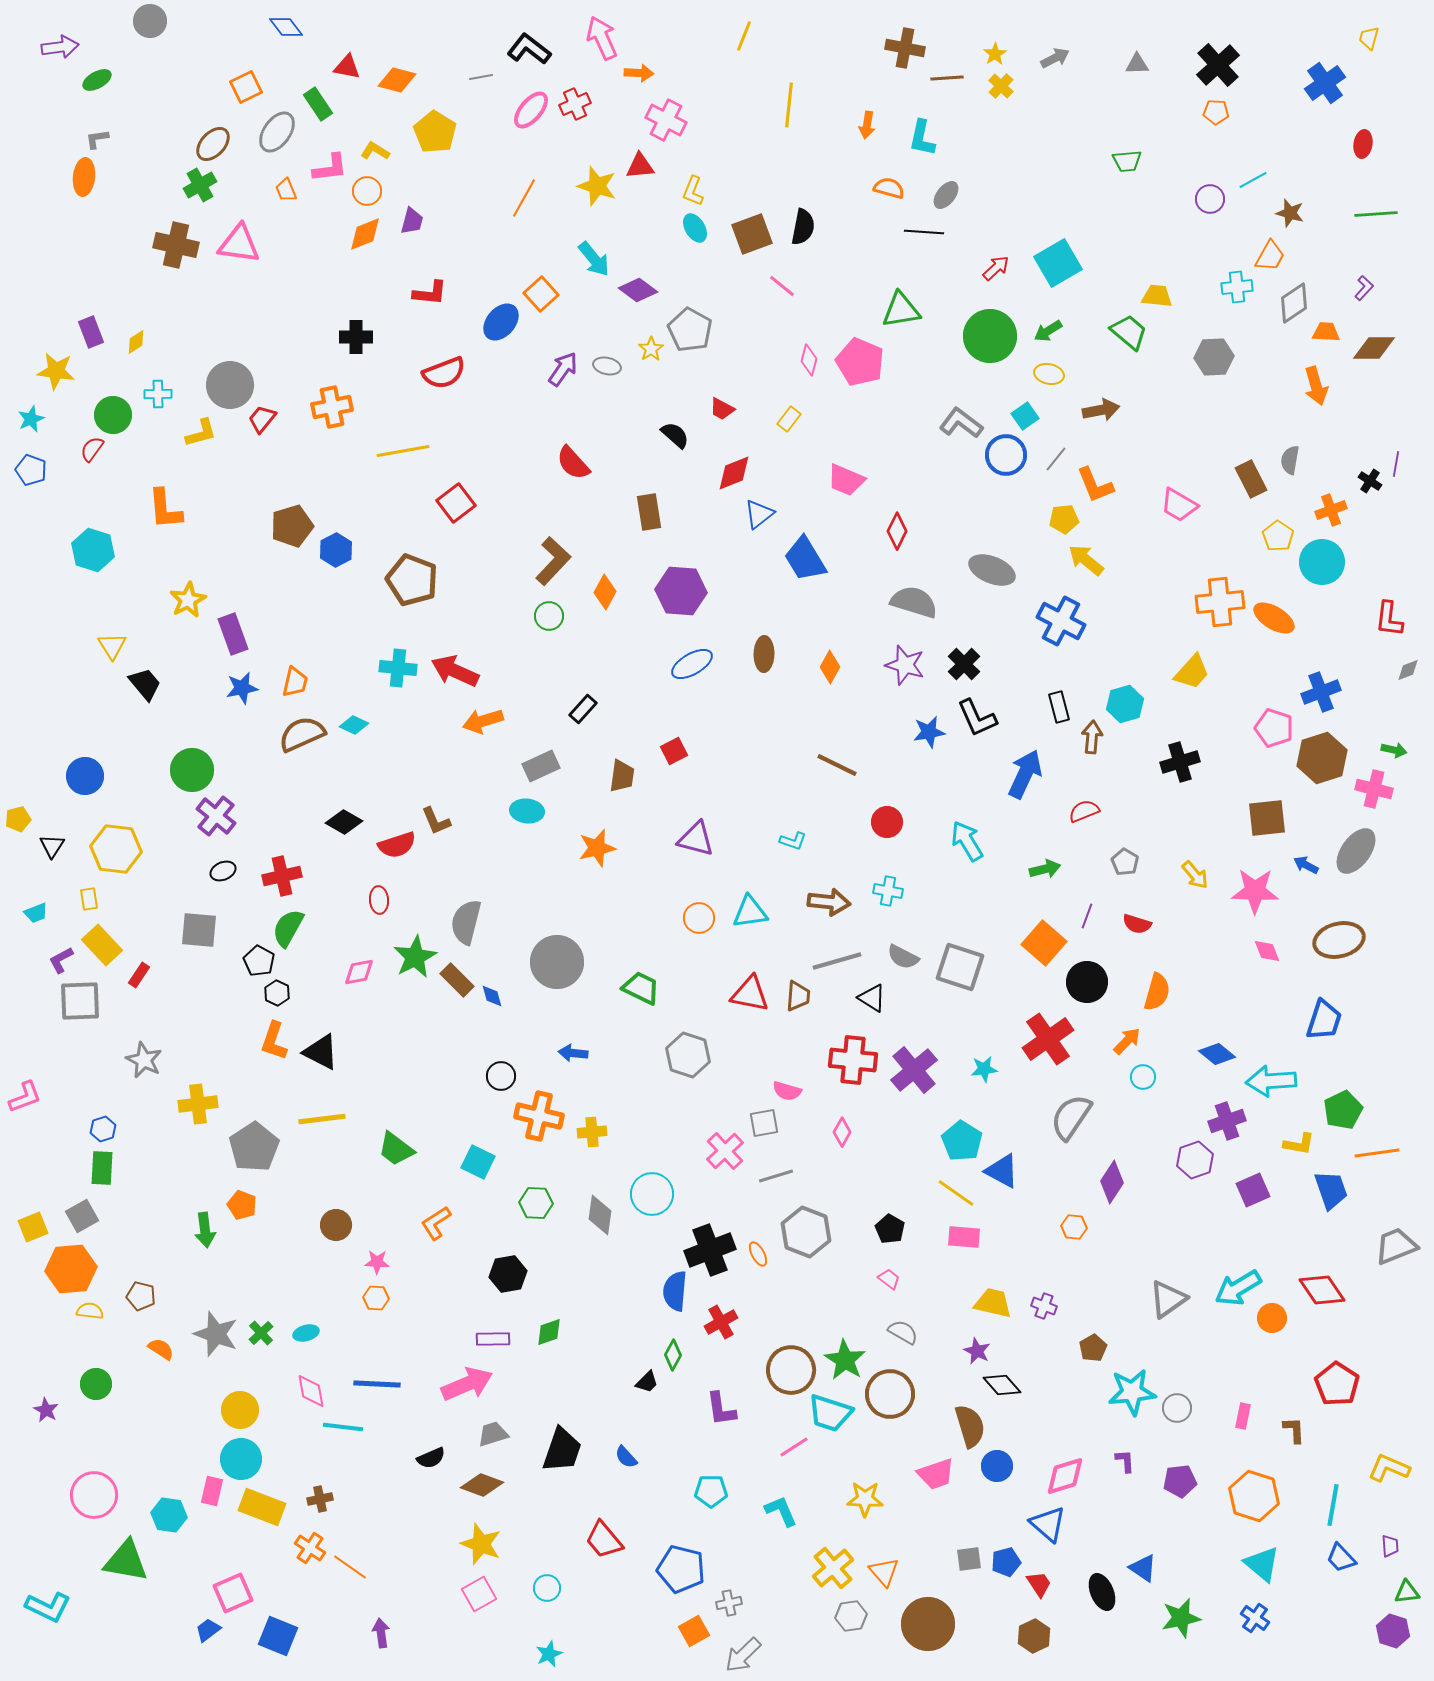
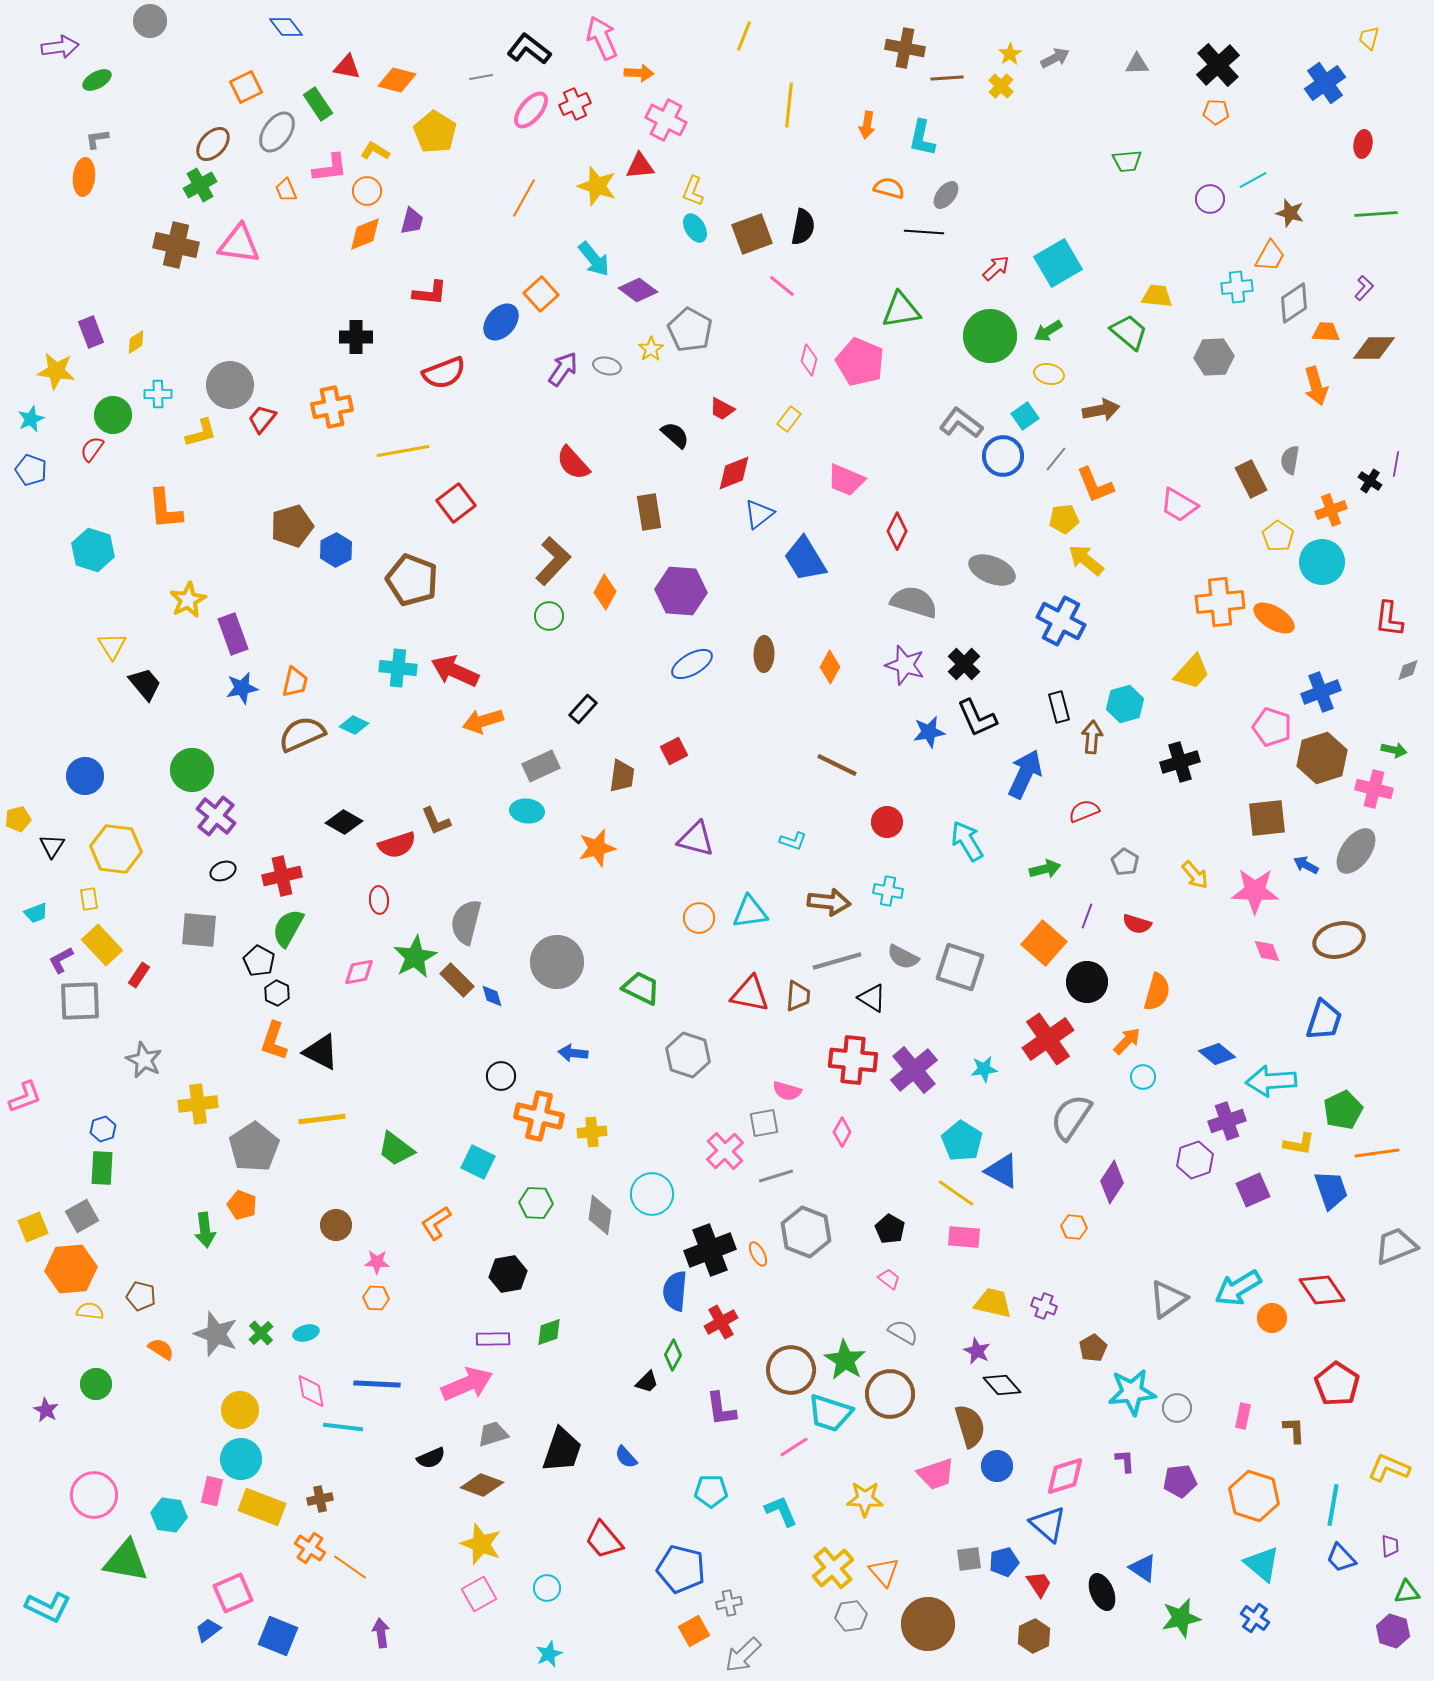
yellow star at (995, 54): moved 15 px right
blue circle at (1006, 455): moved 3 px left, 1 px down
pink pentagon at (1274, 728): moved 2 px left, 1 px up
blue pentagon at (1006, 1562): moved 2 px left
